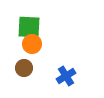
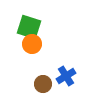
green square: rotated 15 degrees clockwise
brown circle: moved 19 px right, 16 px down
